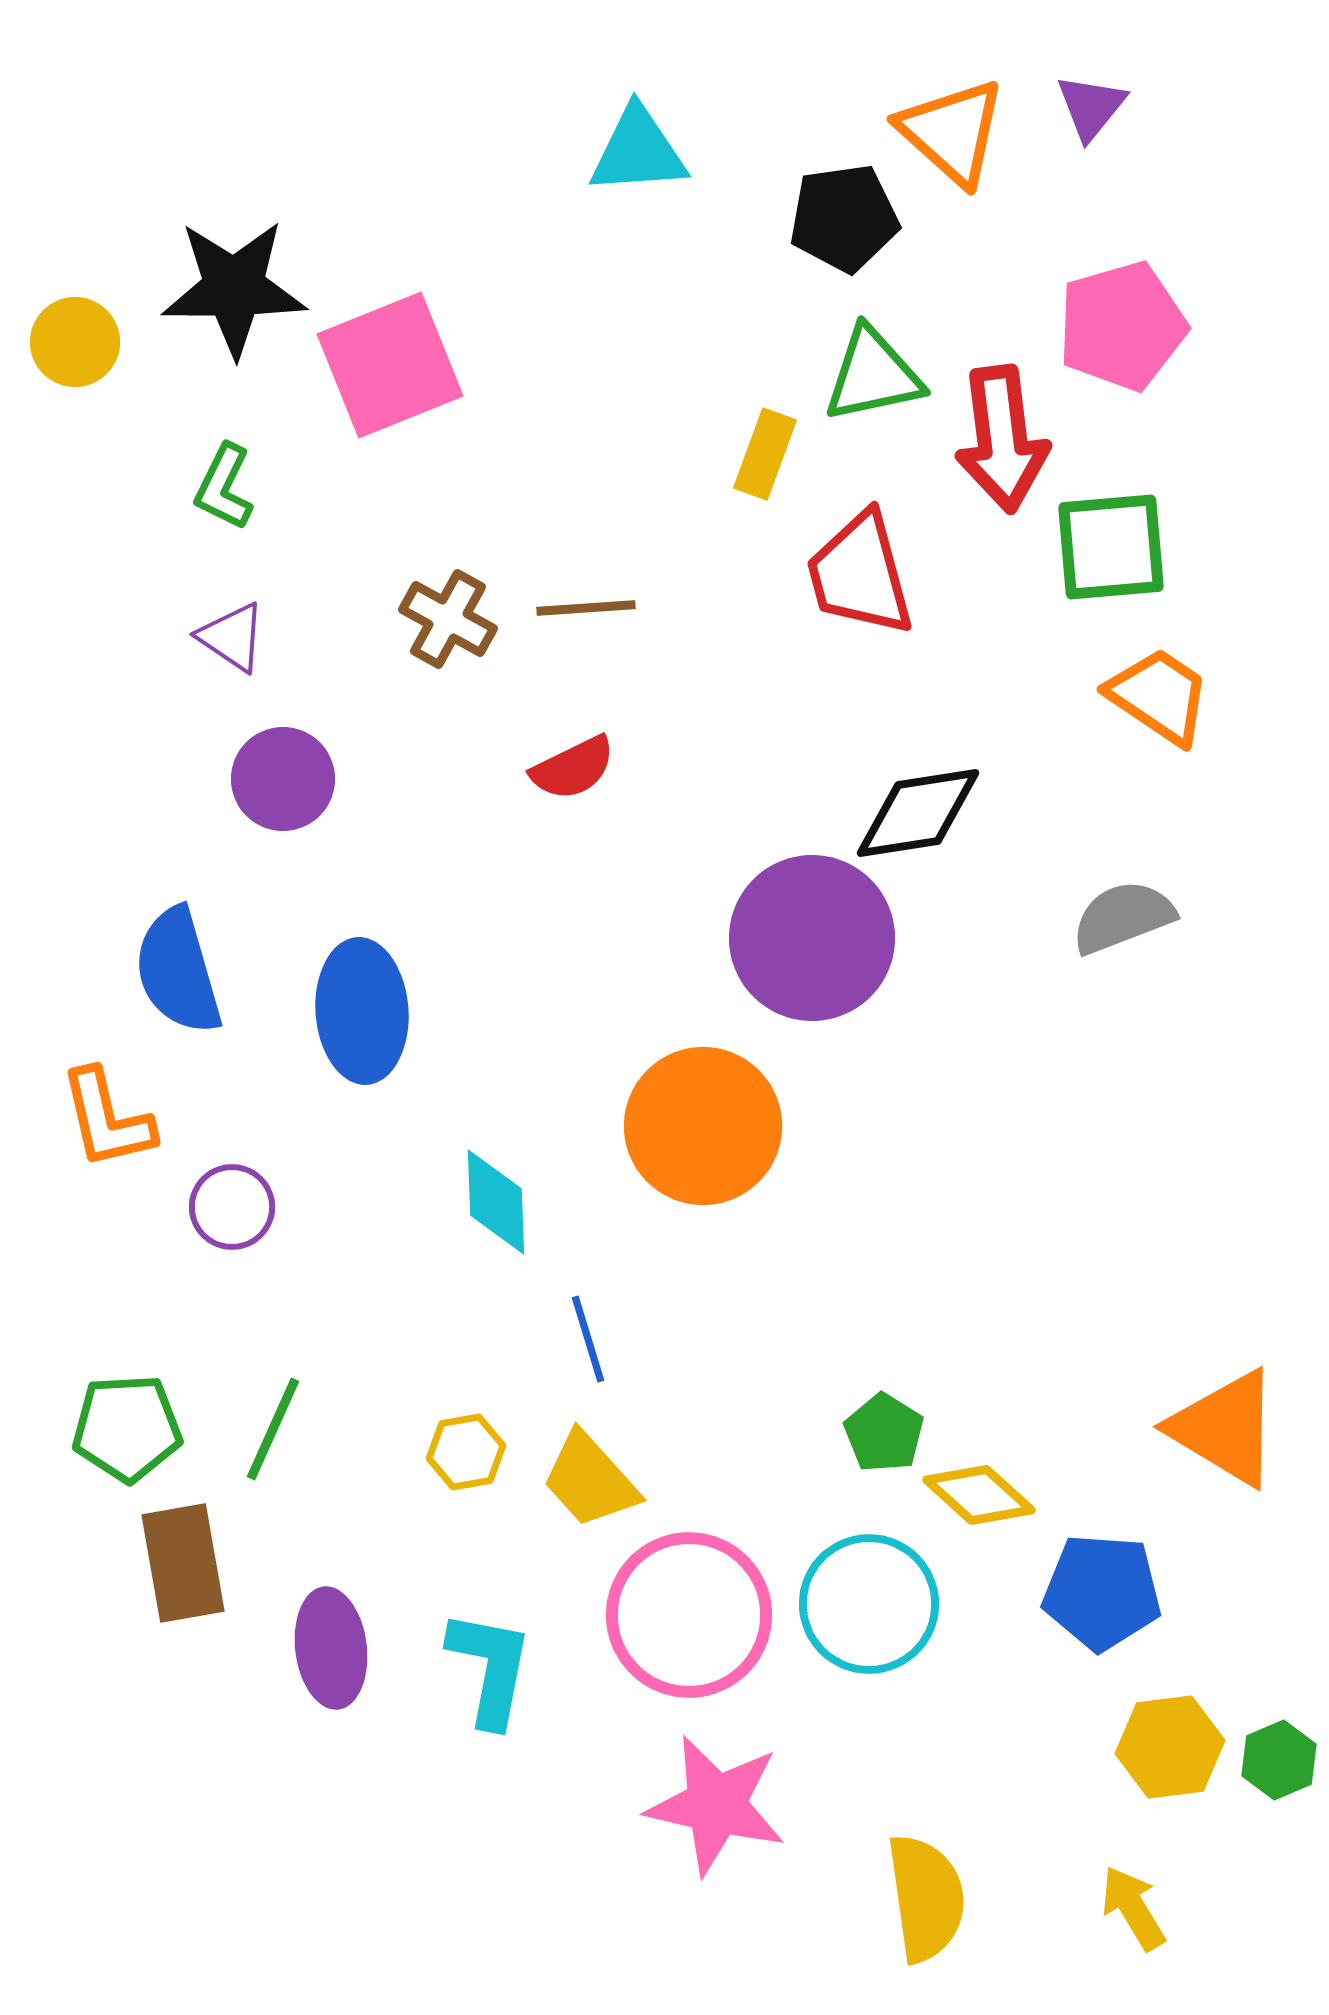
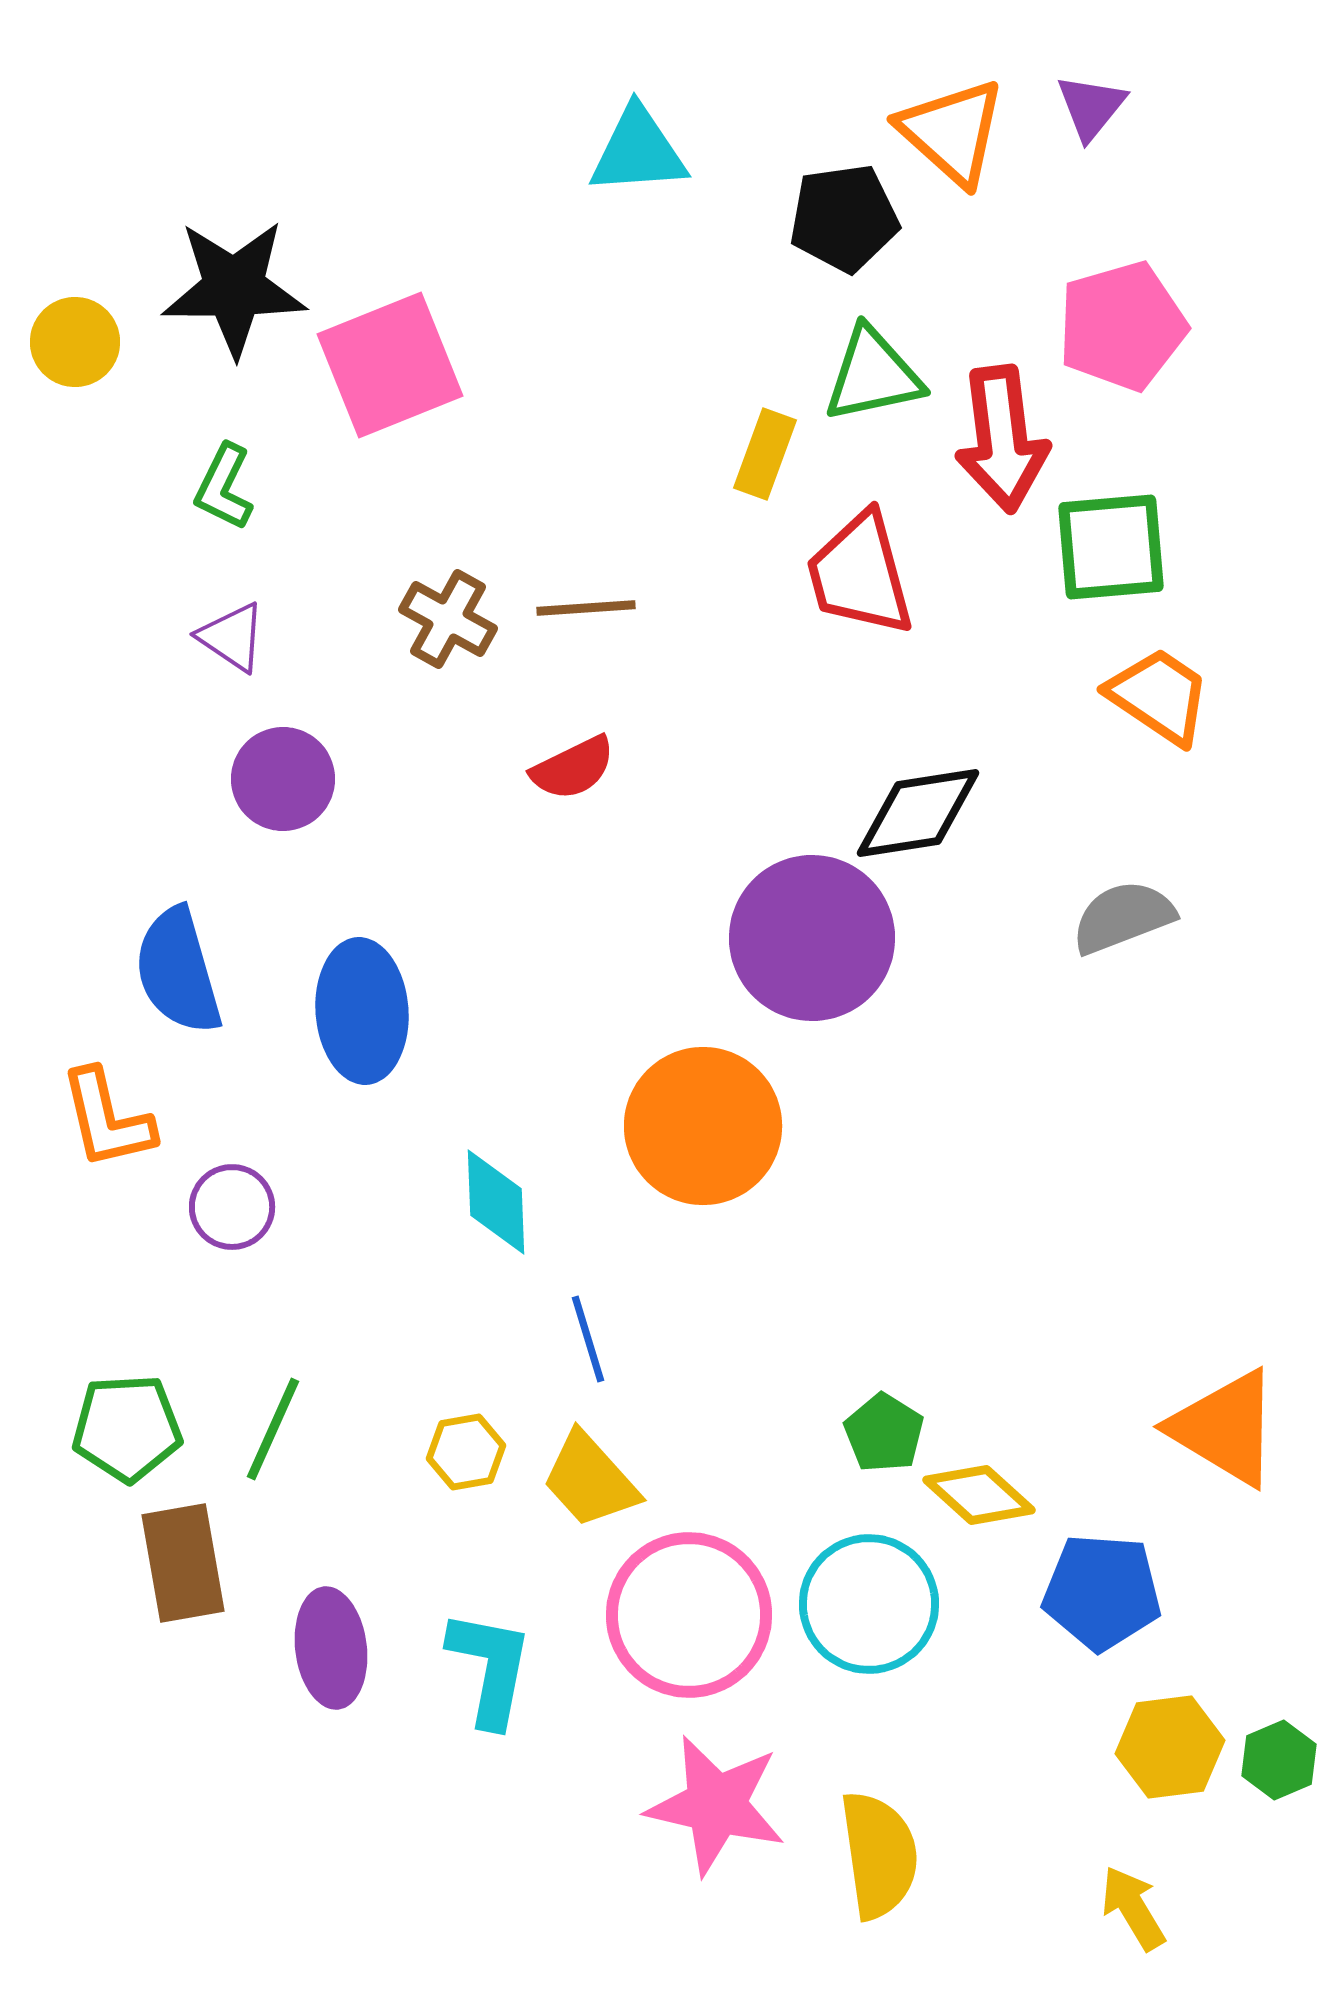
yellow semicircle at (926, 1898): moved 47 px left, 43 px up
